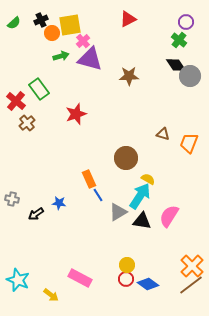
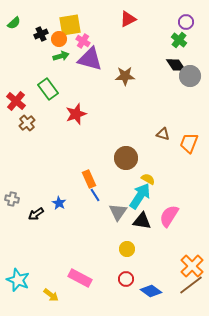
black cross: moved 14 px down
orange circle: moved 7 px right, 6 px down
pink cross: rotated 16 degrees counterclockwise
brown star: moved 4 px left
green rectangle: moved 9 px right
blue line: moved 3 px left
blue star: rotated 24 degrees clockwise
gray triangle: rotated 24 degrees counterclockwise
yellow circle: moved 16 px up
blue diamond: moved 3 px right, 7 px down
